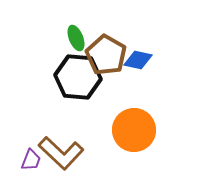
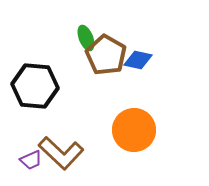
green ellipse: moved 10 px right
black hexagon: moved 43 px left, 9 px down
purple trapezoid: rotated 45 degrees clockwise
